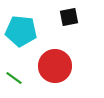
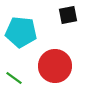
black square: moved 1 px left, 2 px up
cyan pentagon: moved 1 px down
